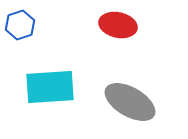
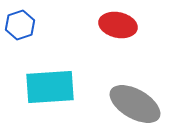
gray ellipse: moved 5 px right, 2 px down
